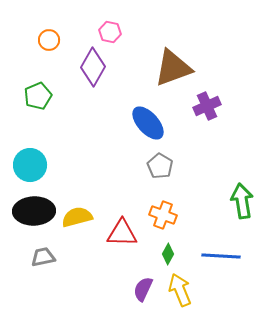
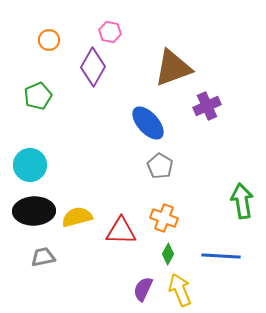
orange cross: moved 1 px right, 3 px down
red triangle: moved 1 px left, 2 px up
